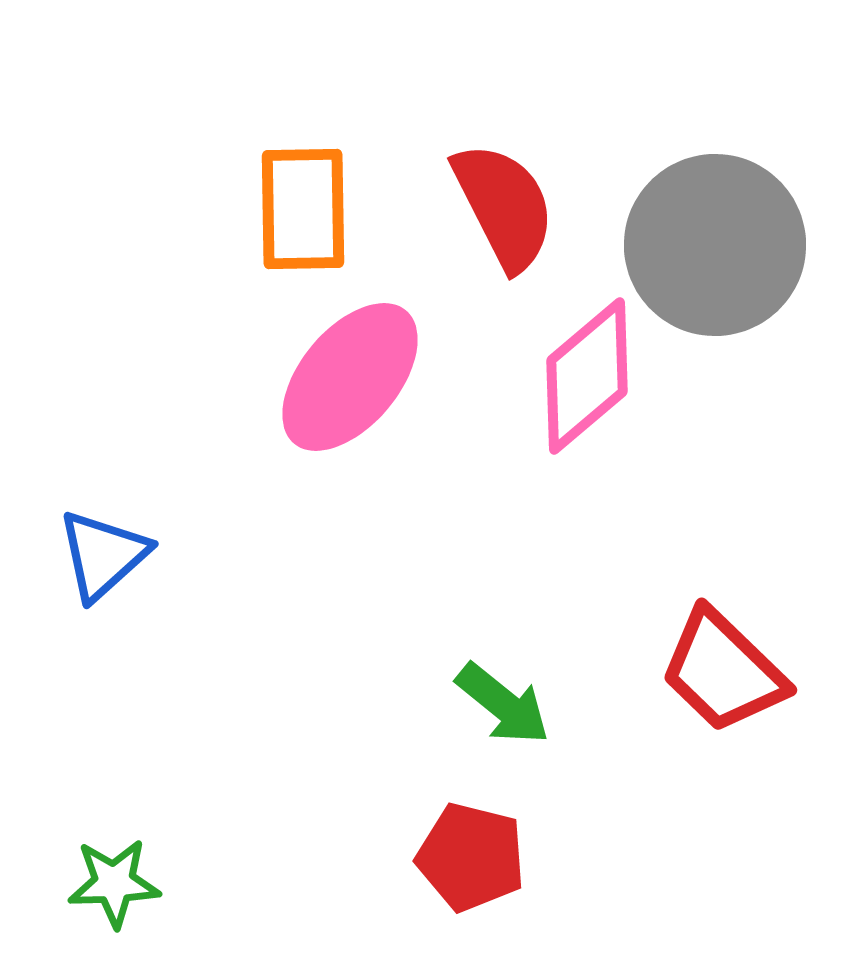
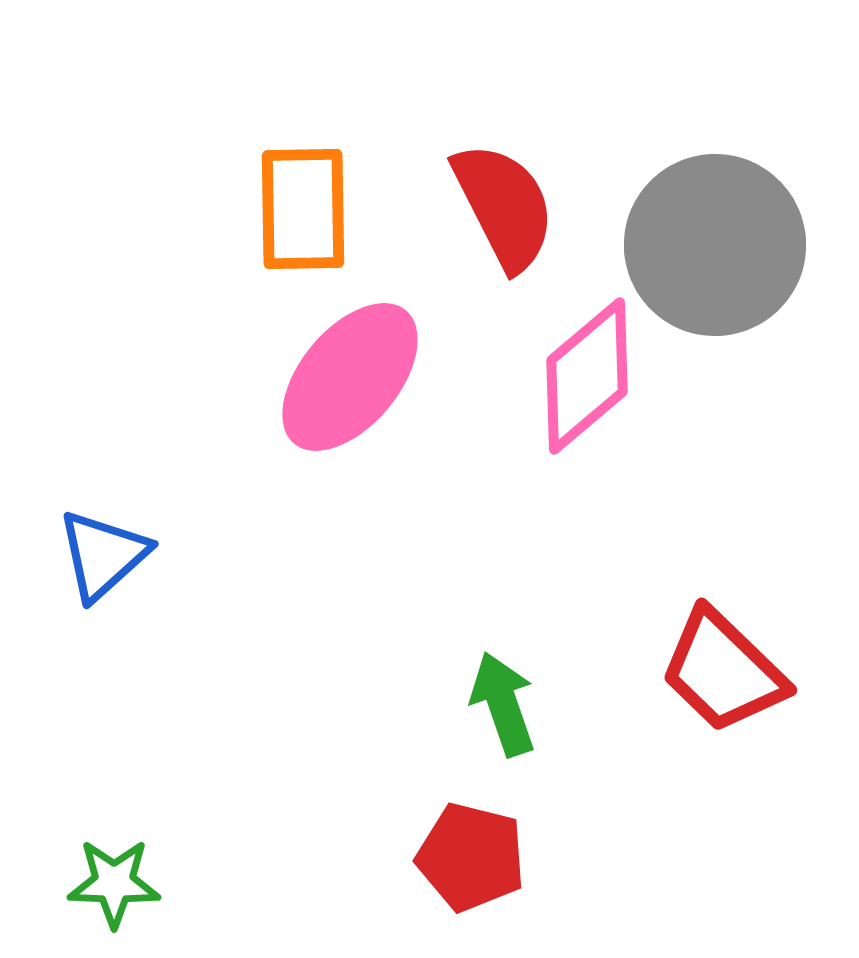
green arrow: rotated 148 degrees counterclockwise
green star: rotated 4 degrees clockwise
